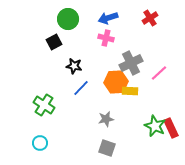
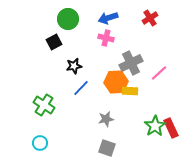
black star: rotated 21 degrees counterclockwise
green star: rotated 15 degrees clockwise
